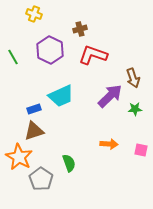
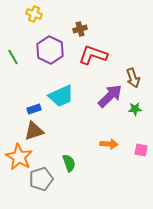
gray pentagon: rotated 20 degrees clockwise
